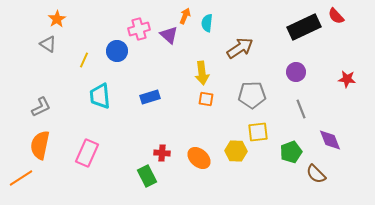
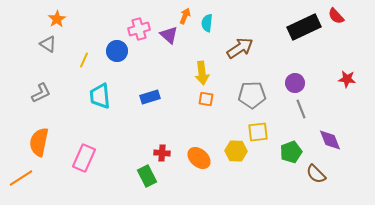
purple circle: moved 1 px left, 11 px down
gray L-shape: moved 14 px up
orange semicircle: moved 1 px left, 3 px up
pink rectangle: moved 3 px left, 5 px down
